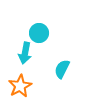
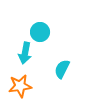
cyan circle: moved 1 px right, 1 px up
orange star: rotated 20 degrees clockwise
